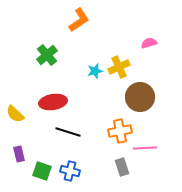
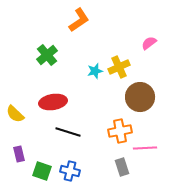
pink semicircle: rotated 21 degrees counterclockwise
